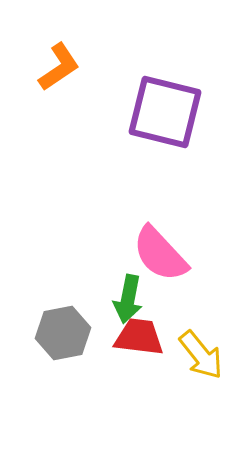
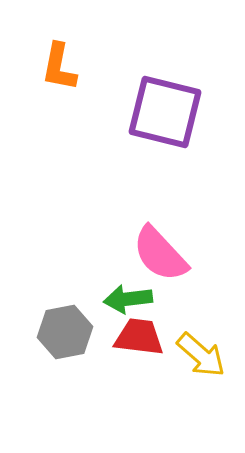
orange L-shape: rotated 135 degrees clockwise
green arrow: rotated 72 degrees clockwise
gray hexagon: moved 2 px right, 1 px up
yellow arrow: rotated 10 degrees counterclockwise
